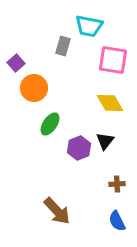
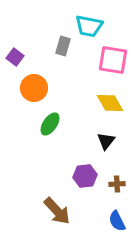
purple square: moved 1 px left, 6 px up; rotated 12 degrees counterclockwise
black triangle: moved 1 px right
purple hexagon: moved 6 px right, 28 px down; rotated 15 degrees clockwise
